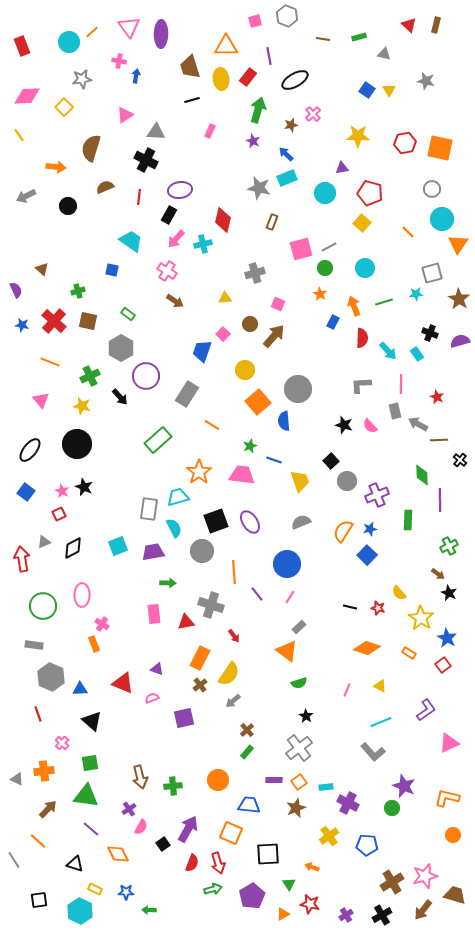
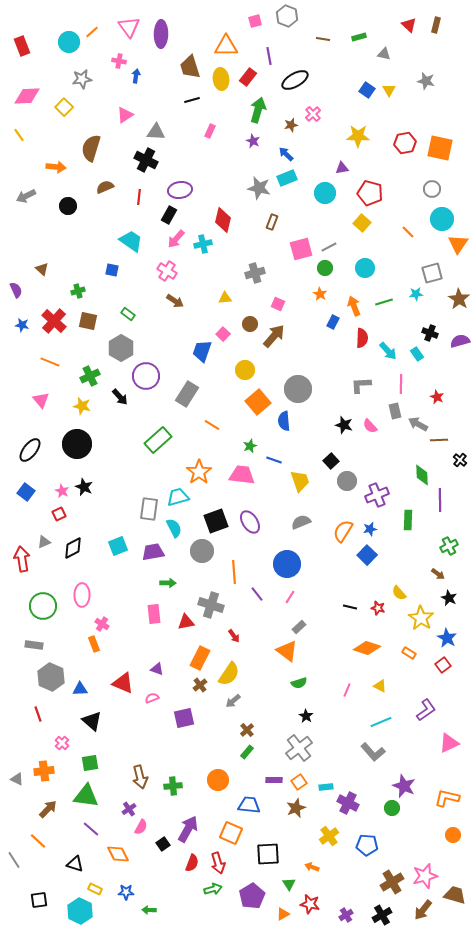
black star at (449, 593): moved 5 px down
